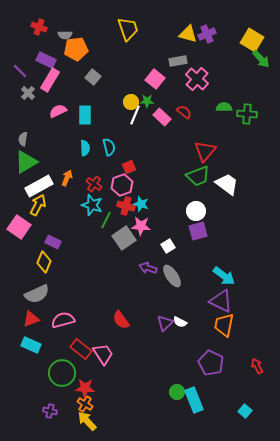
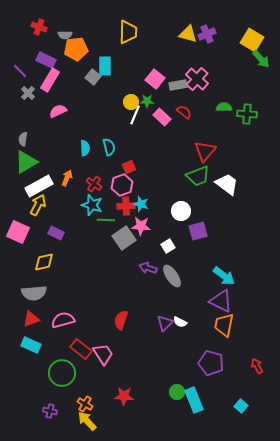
yellow trapezoid at (128, 29): moved 3 px down; rotated 20 degrees clockwise
gray rectangle at (178, 61): moved 24 px down
cyan rectangle at (85, 115): moved 20 px right, 49 px up
red cross at (126, 206): rotated 18 degrees counterclockwise
white circle at (196, 211): moved 15 px left
green line at (106, 220): rotated 66 degrees clockwise
pink square at (19, 227): moved 1 px left, 5 px down; rotated 10 degrees counterclockwise
purple rectangle at (53, 242): moved 3 px right, 9 px up
yellow diamond at (44, 262): rotated 55 degrees clockwise
gray semicircle at (37, 294): moved 3 px left, 1 px up; rotated 20 degrees clockwise
red semicircle at (121, 320): rotated 54 degrees clockwise
purple pentagon at (211, 363): rotated 10 degrees counterclockwise
red star at (85, 388): moved 39 px right, 8 px down
cyan square at (245, 411): moved 4 px left, 5 px up
